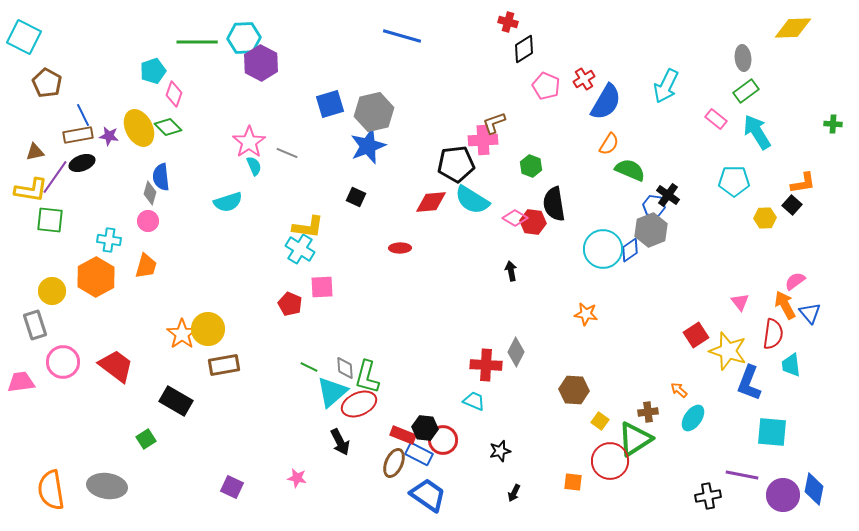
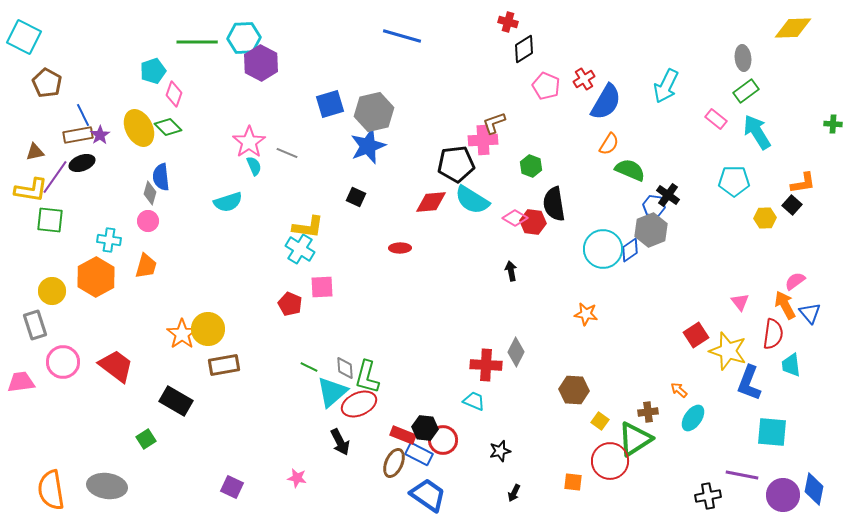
purple star at (109, 136): moved 9 px left, 1 px up; rotated 30 degrees clockwise
